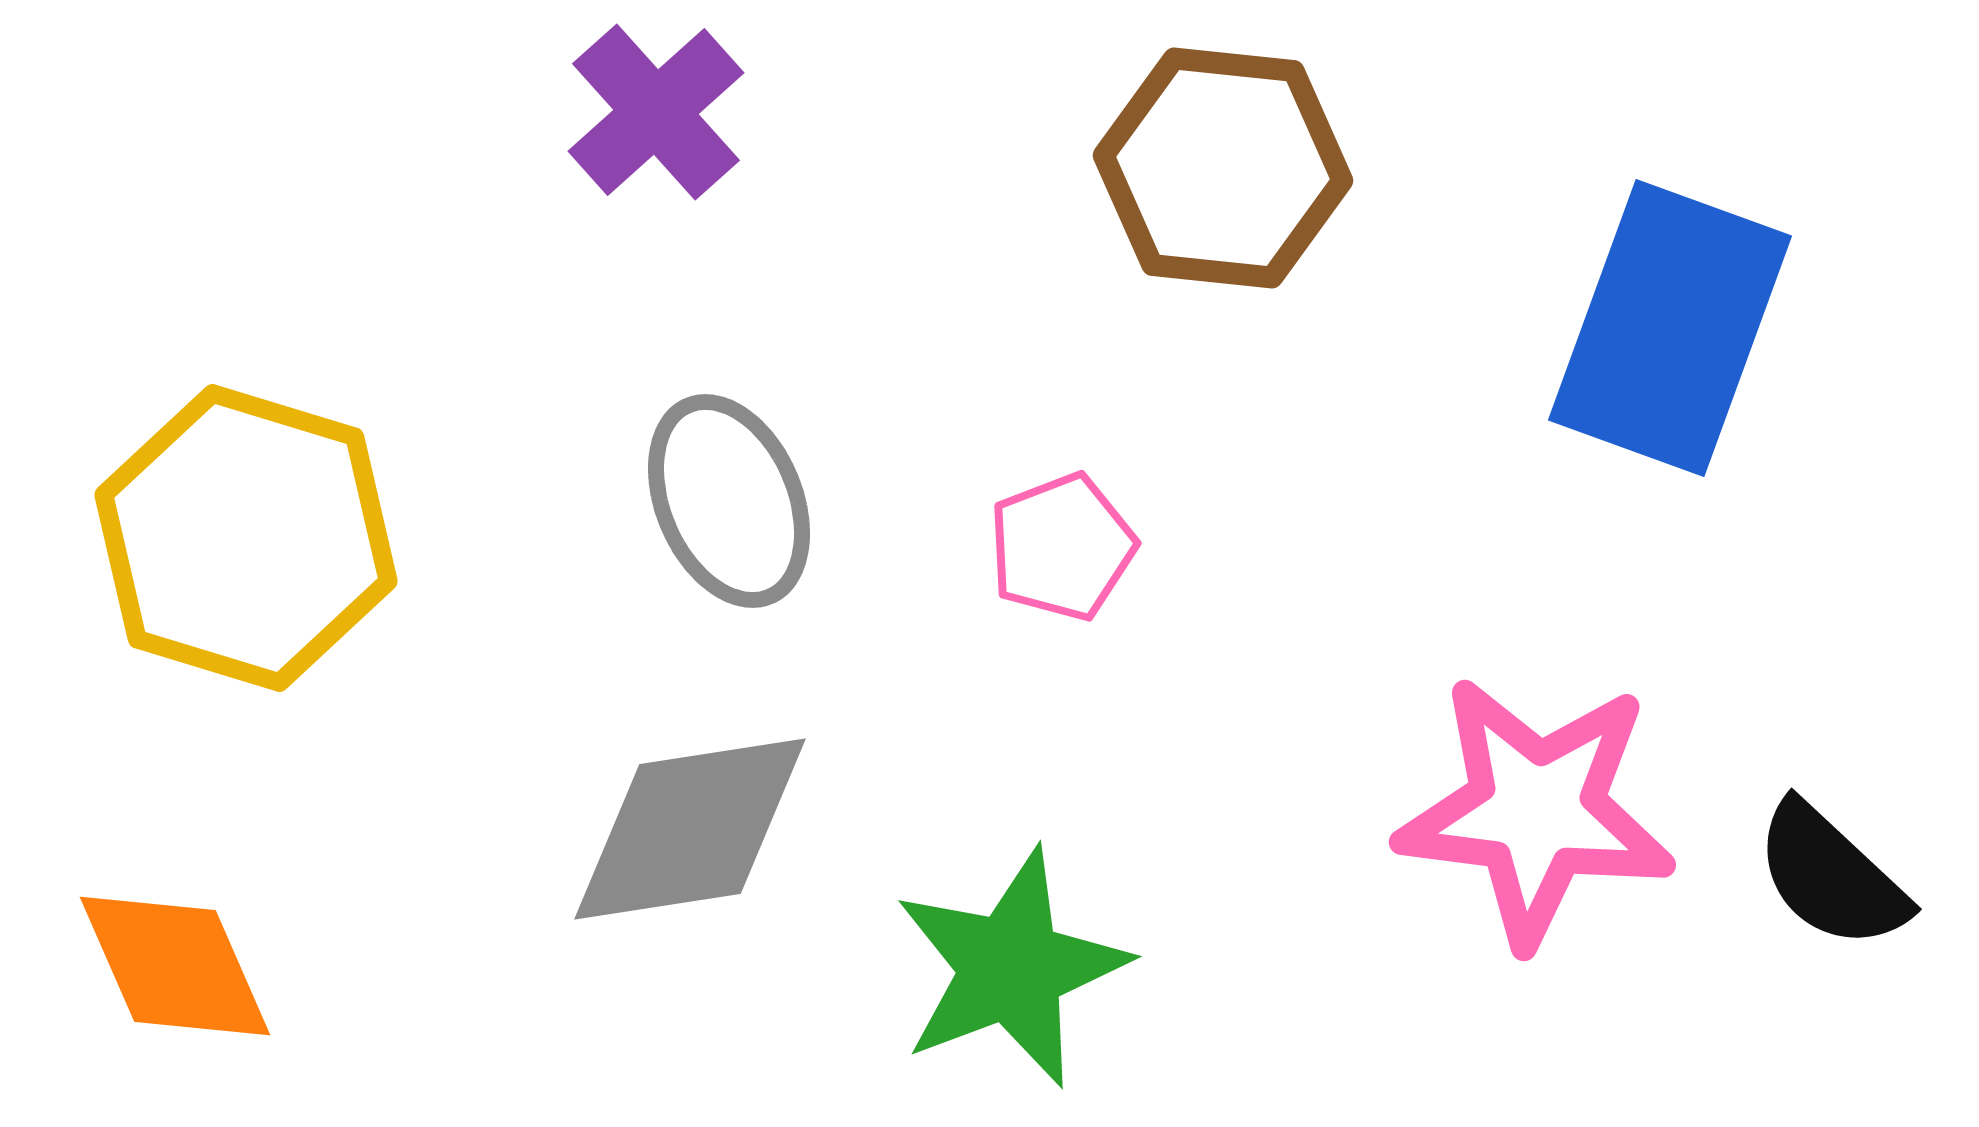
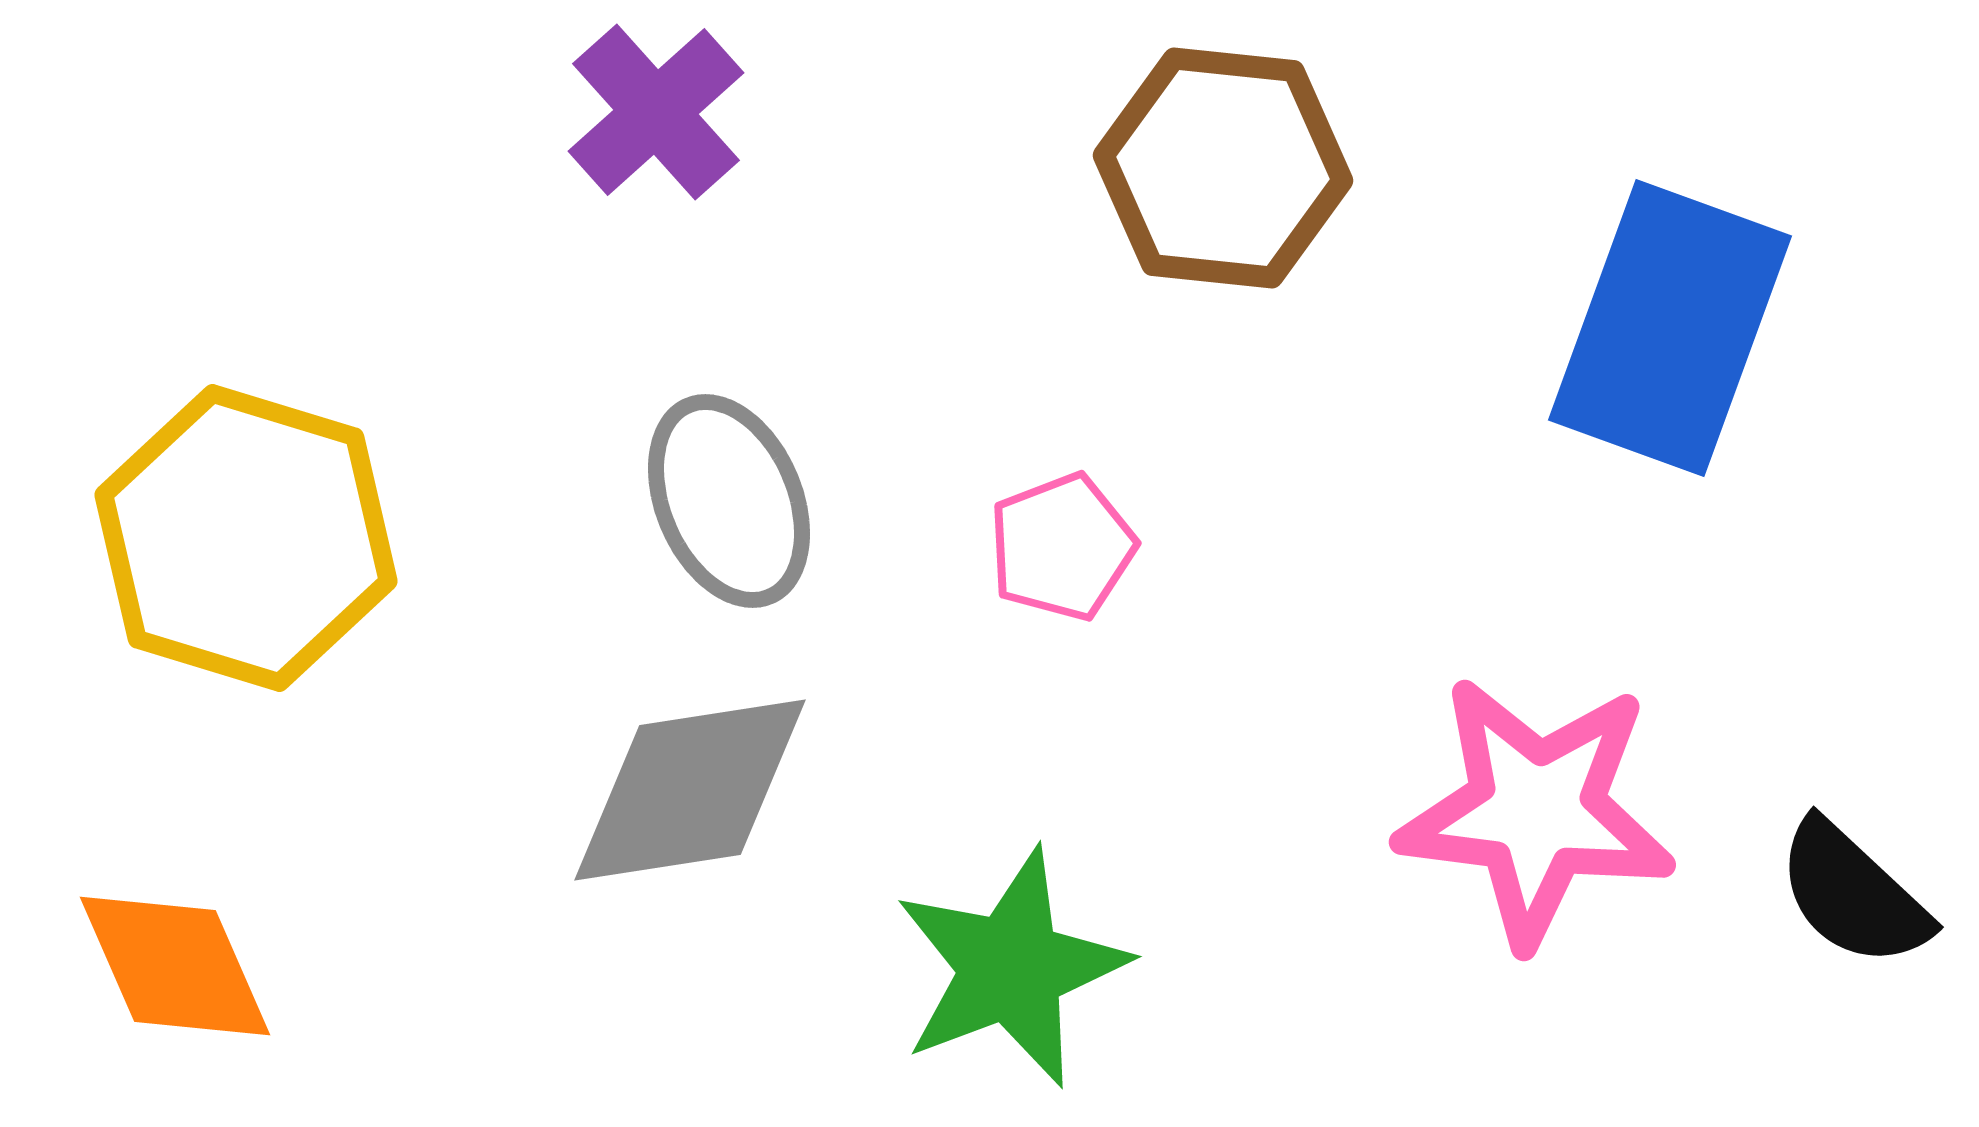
gray diamond: moved 39 px up
black semicircle: moved 22 px right, 18 px down
